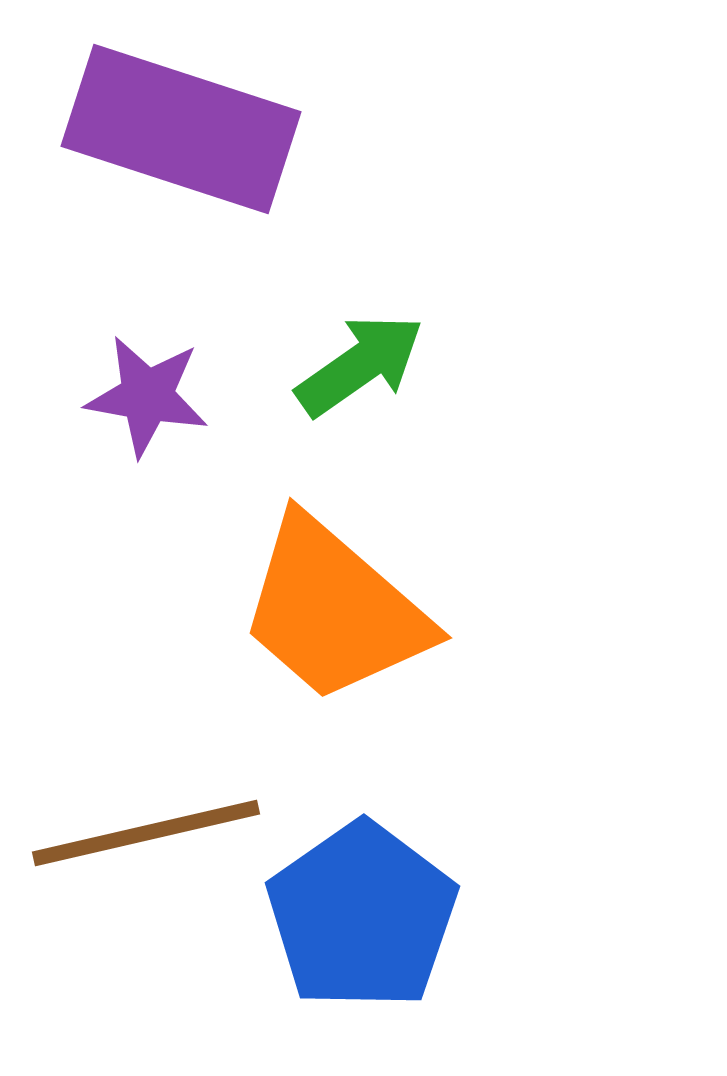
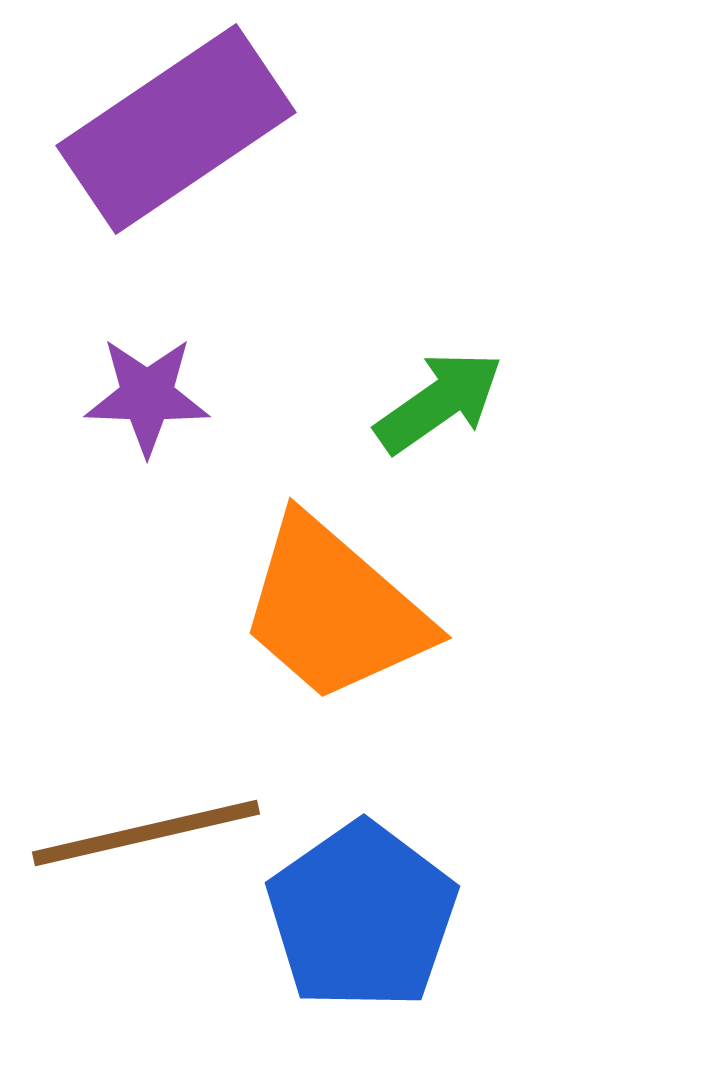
purple rectangle: moved 5 px left; rotated 52 degrees counterclockwise
green arrow: moved 79 px right, 37 px down
purple star: rotated 8 degrees counterclockwise
